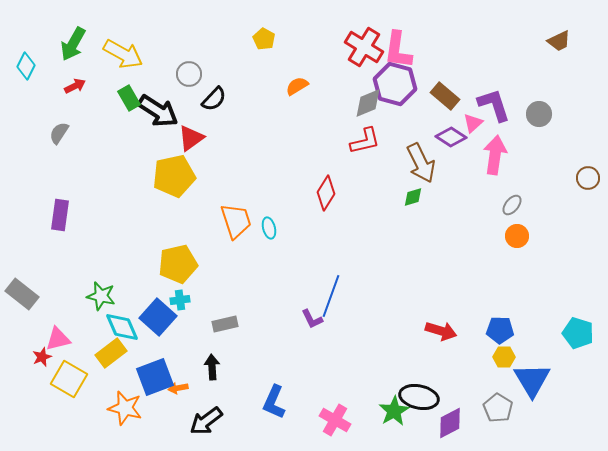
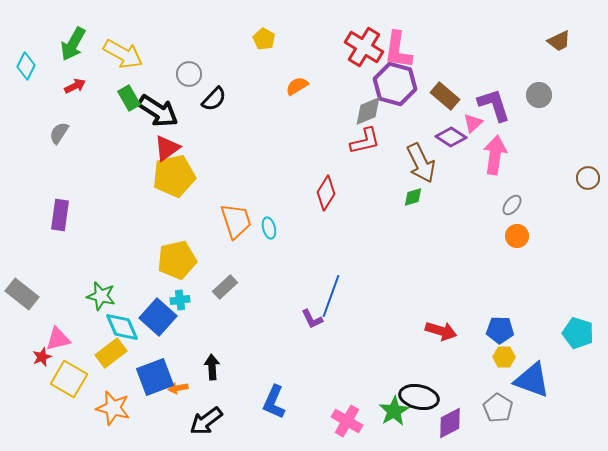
gray diamond at (368, 103): moved 8 px down
gray circle at (539, 114): moved 19 px up
red triangle at (191, 138): moved 24 px left, 10 px down
yellow pentagon at (178, 264): moved 1 px left, 4 px up
gray rectangle at (225, 324): moved 37 px up; rotated 30 degrees counterclockwise
blue triangle at (532, 380): rotated 39 degrees counterclockwise
orange star at (125, 408): moved 12 px left
pink cross at (335, 420): moved 12 px right, 1 px down
